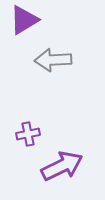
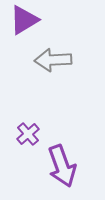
purple cross: rotated 30 degrees counterclockwise
purple arrow: rotated 96 degrees clockwise
